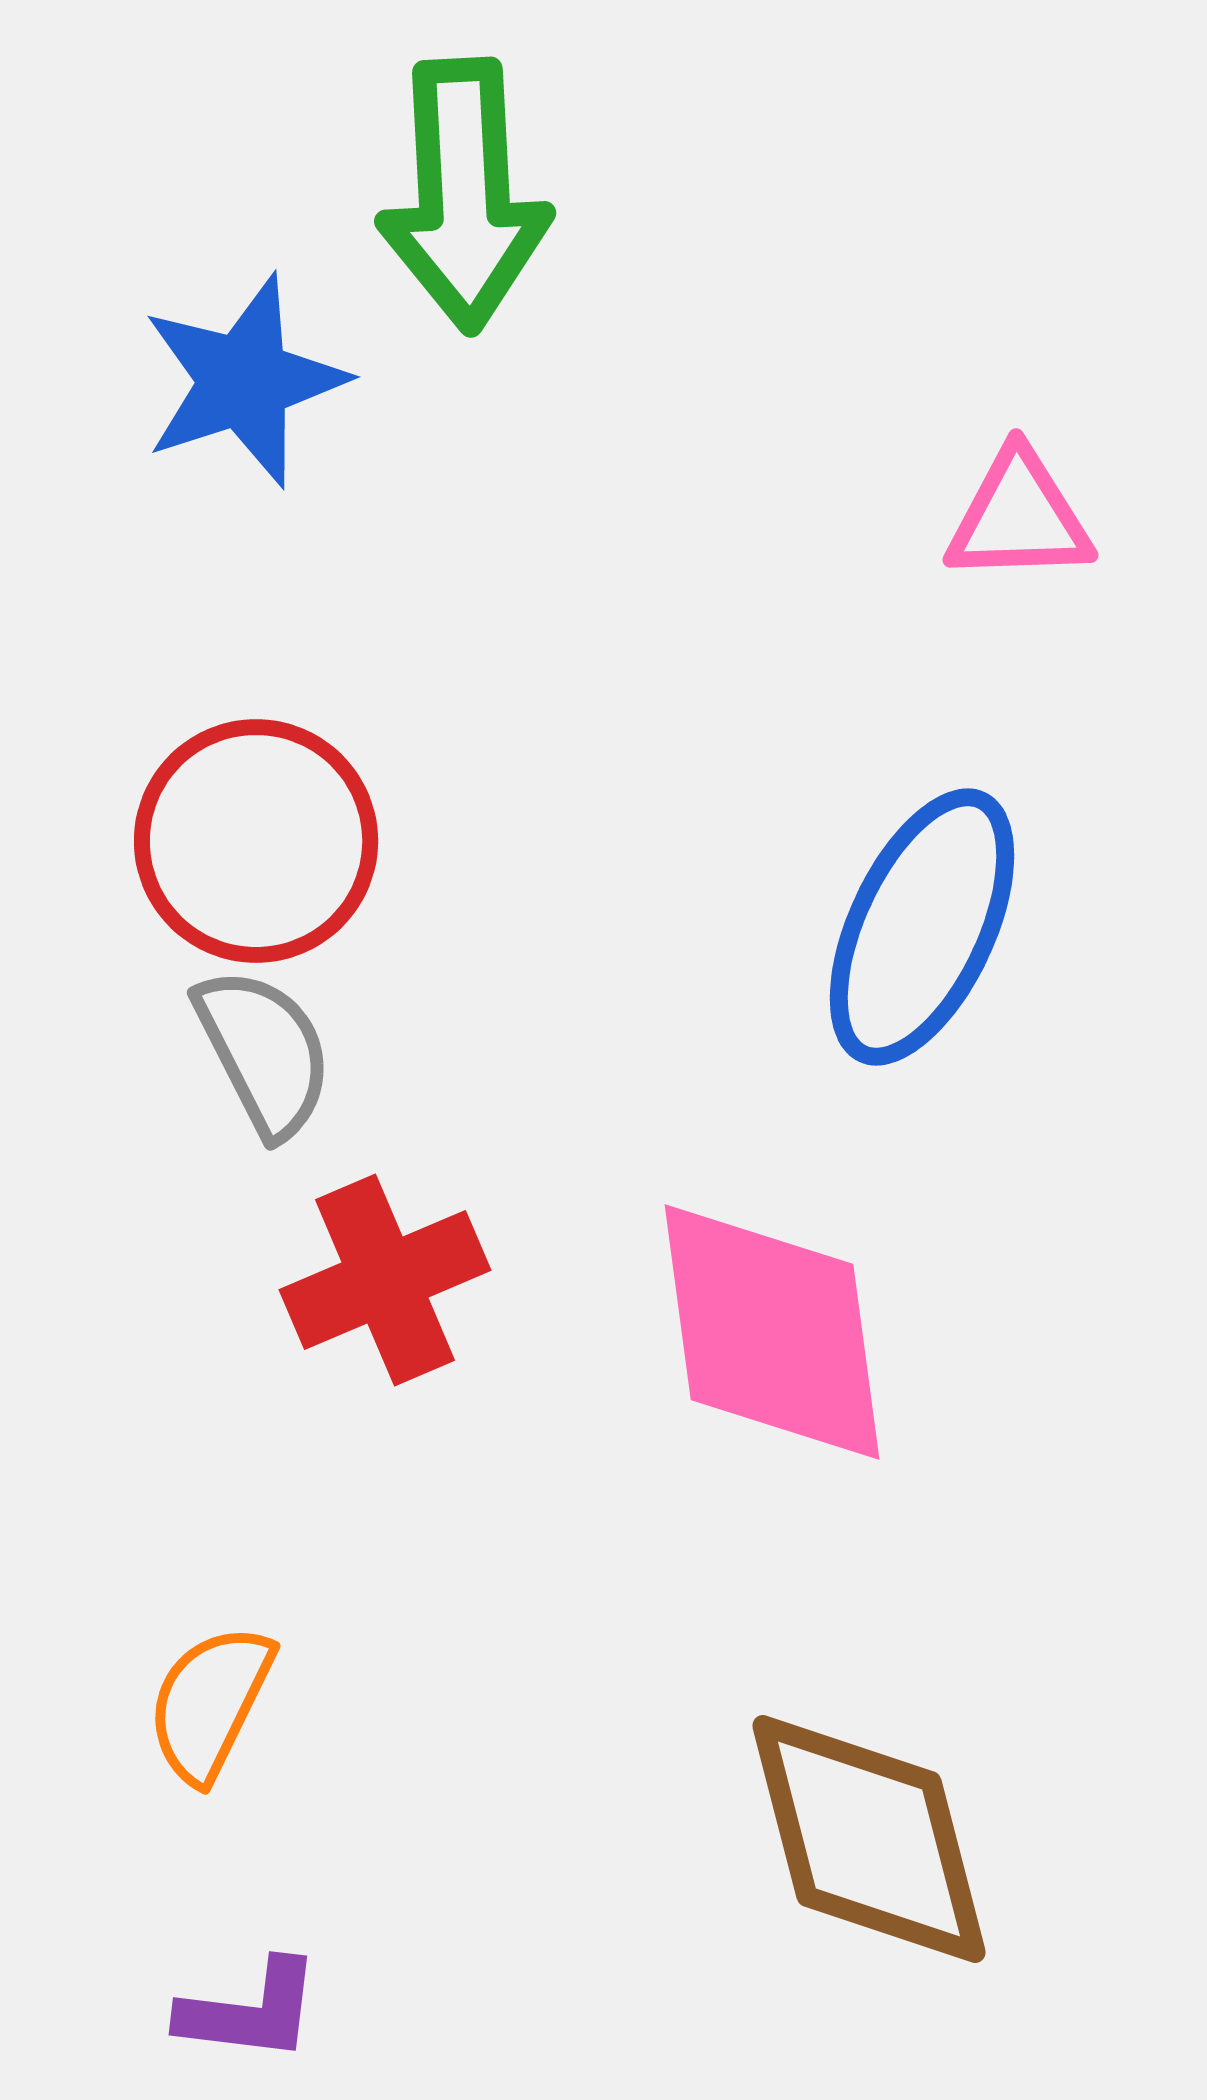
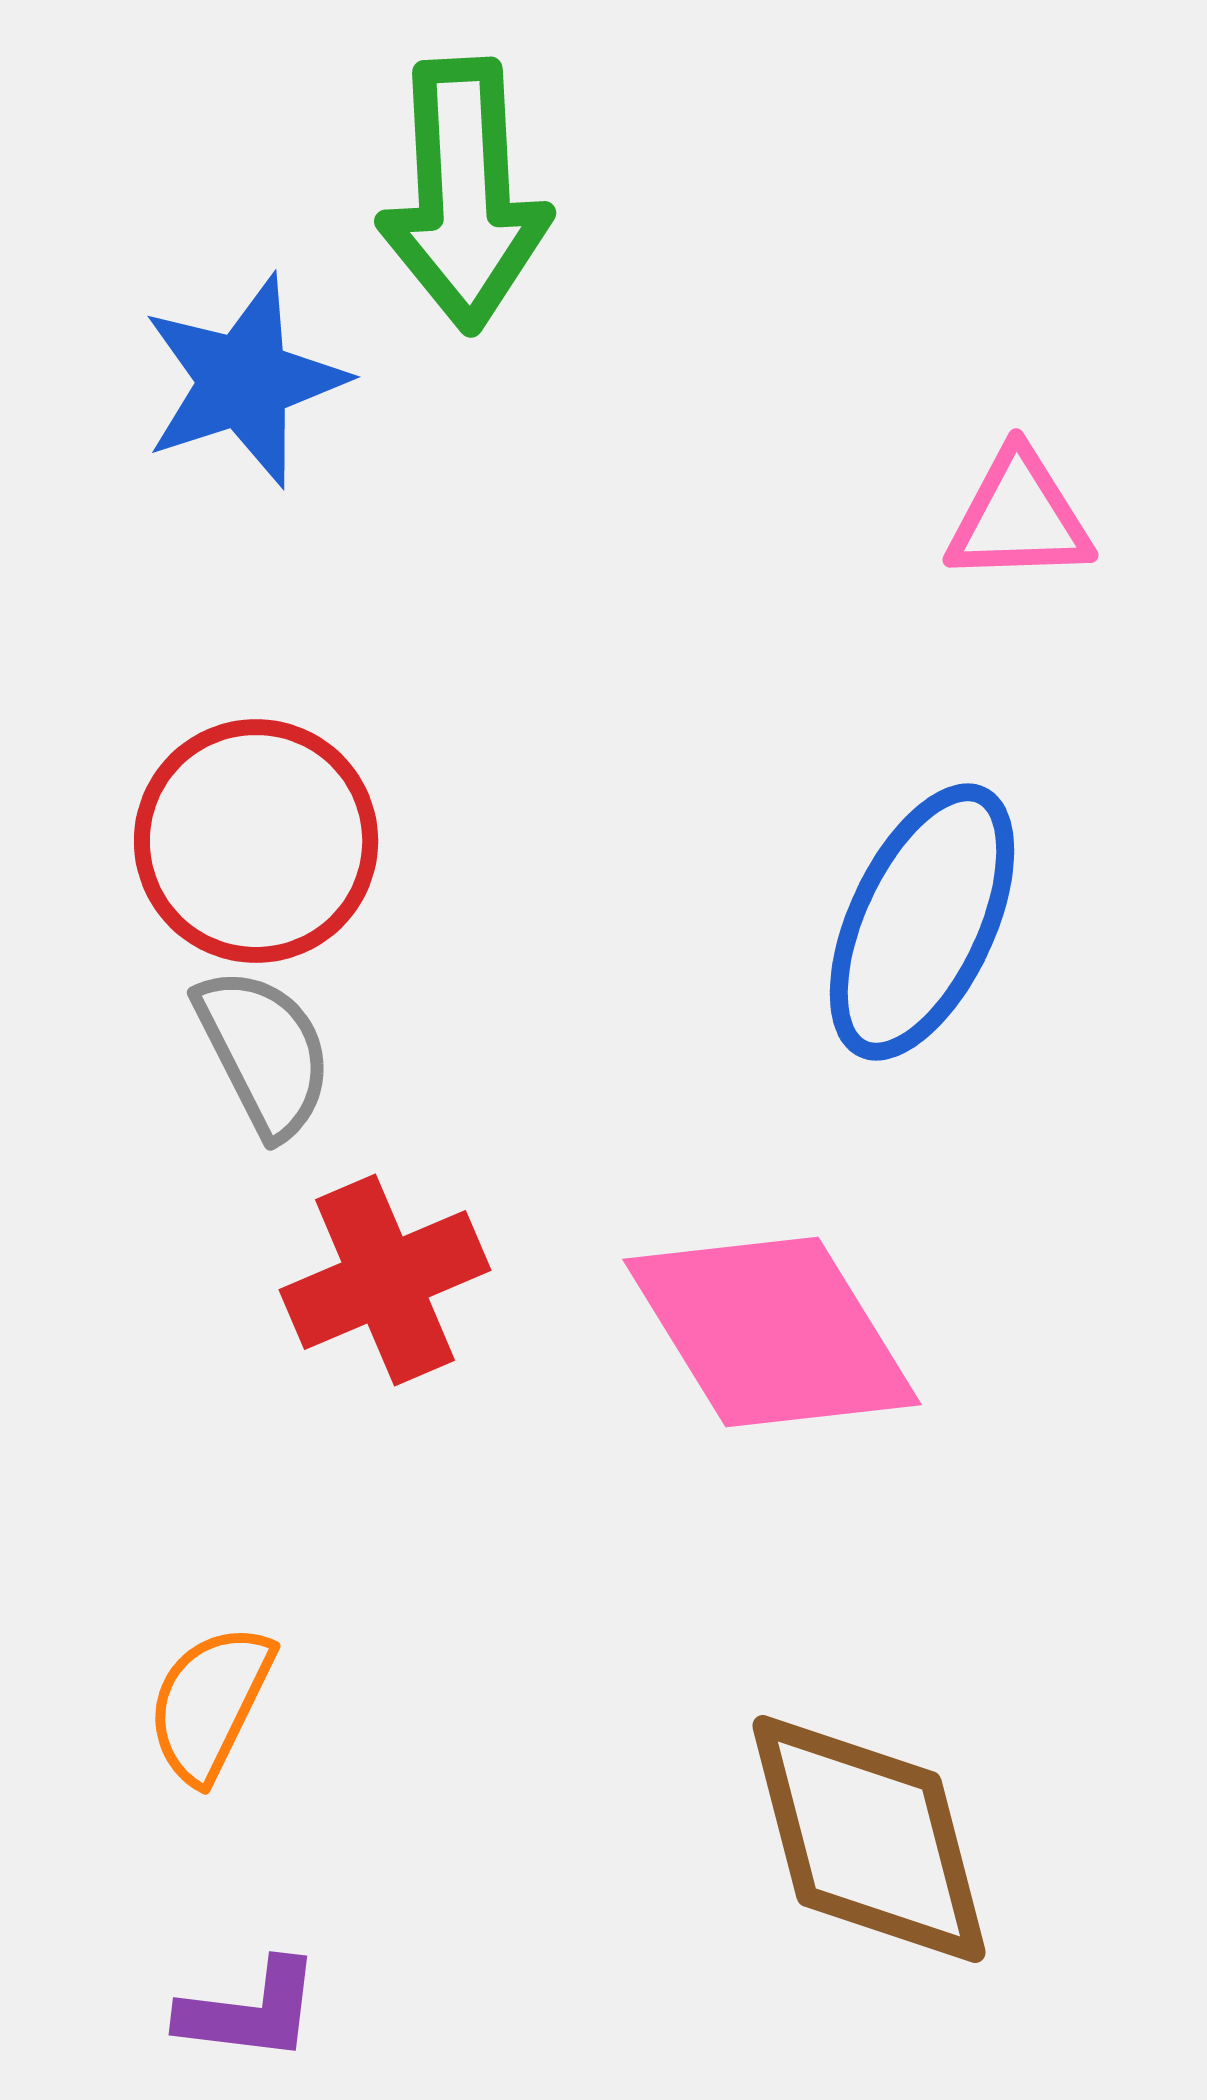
blue ellipse: moved 5 px up
pink diamond: rotated 24 degrees counterclockwise
